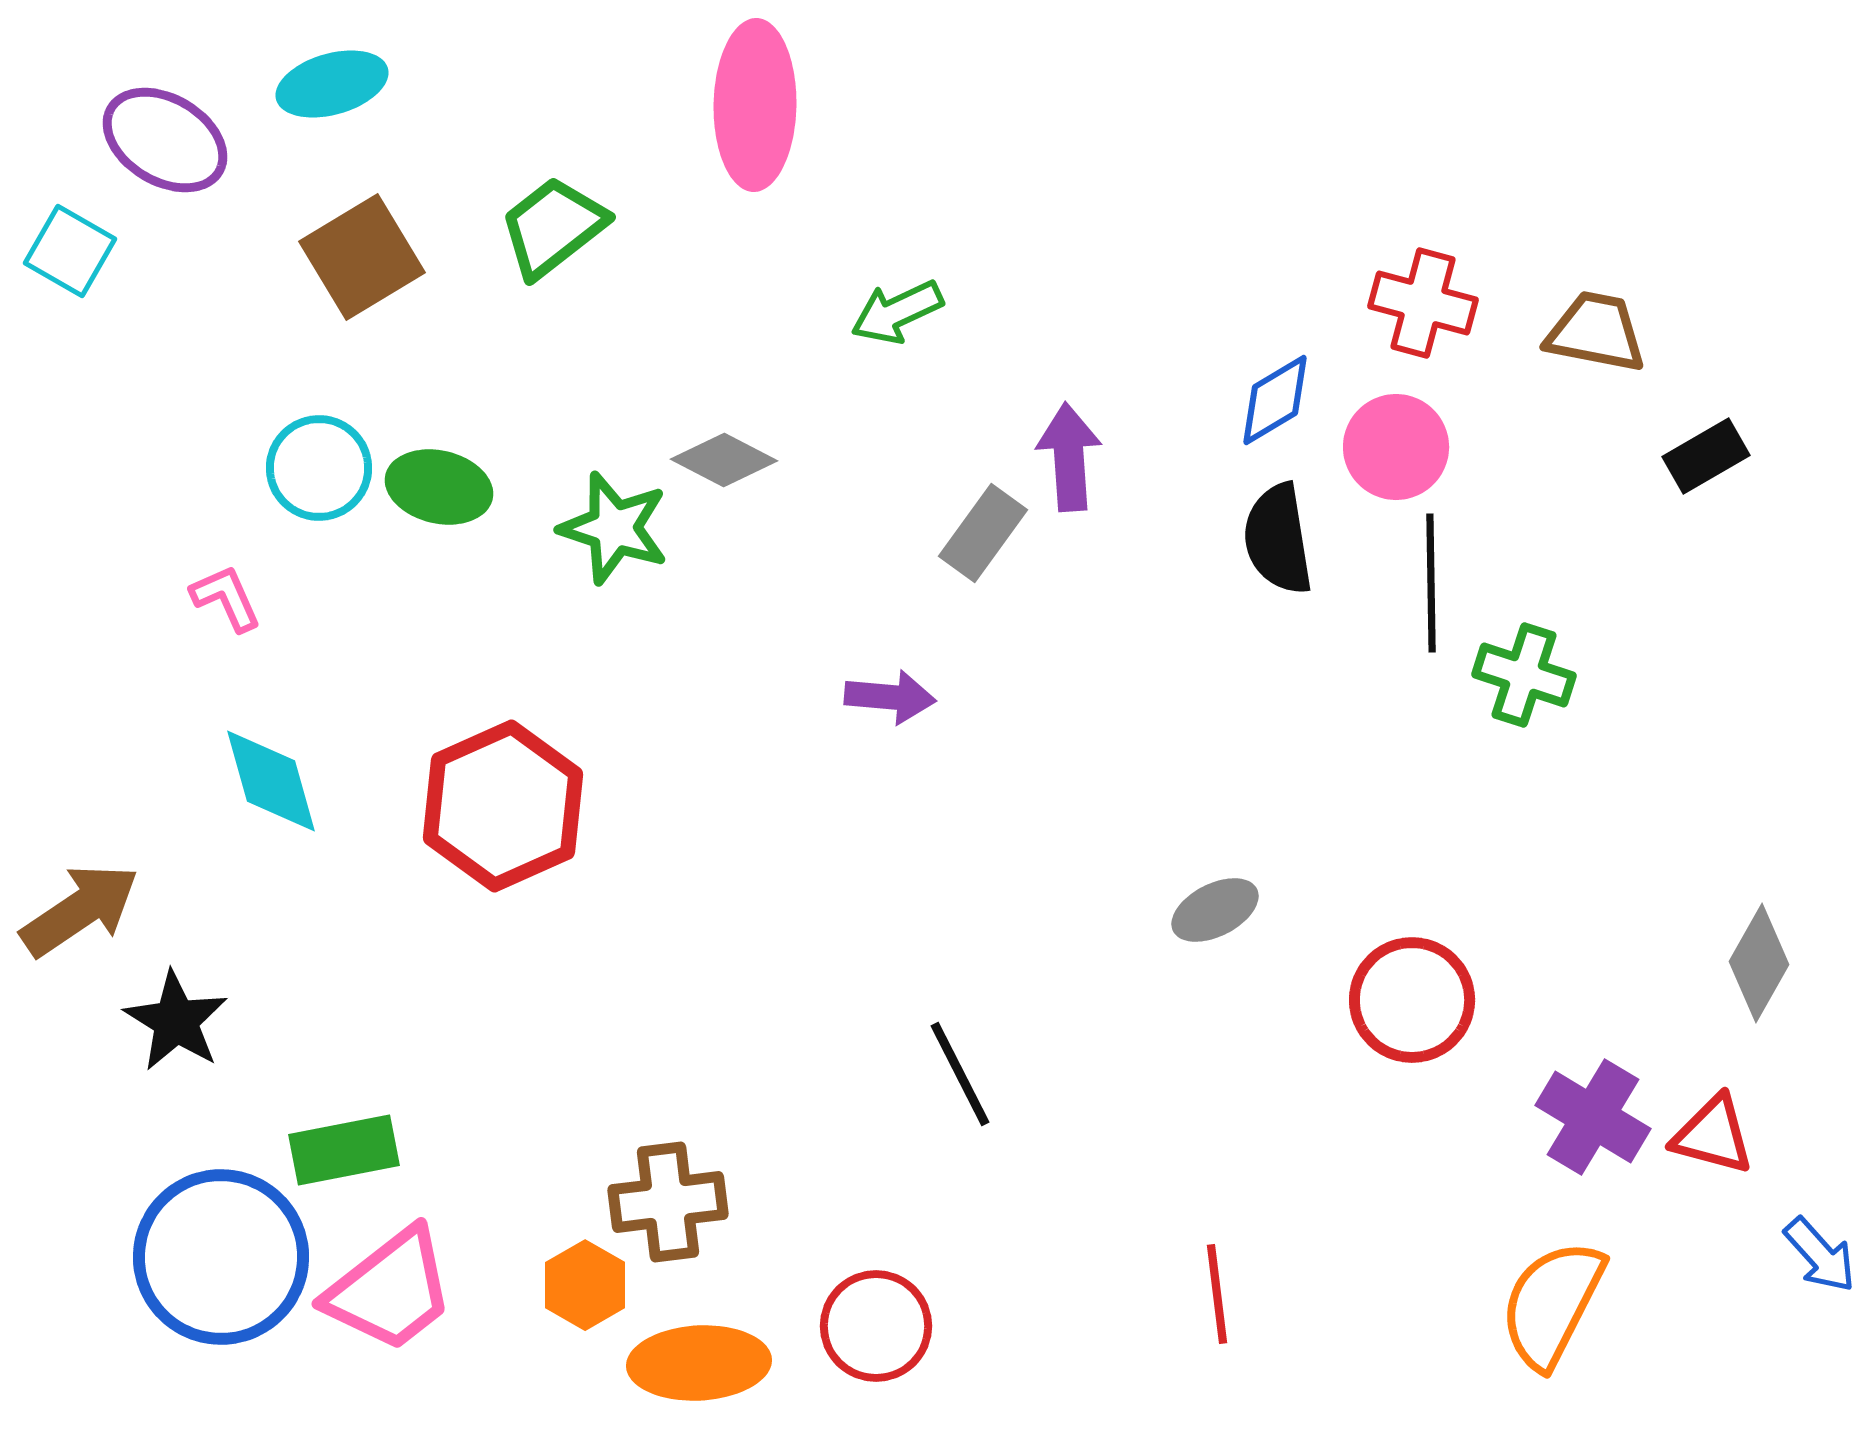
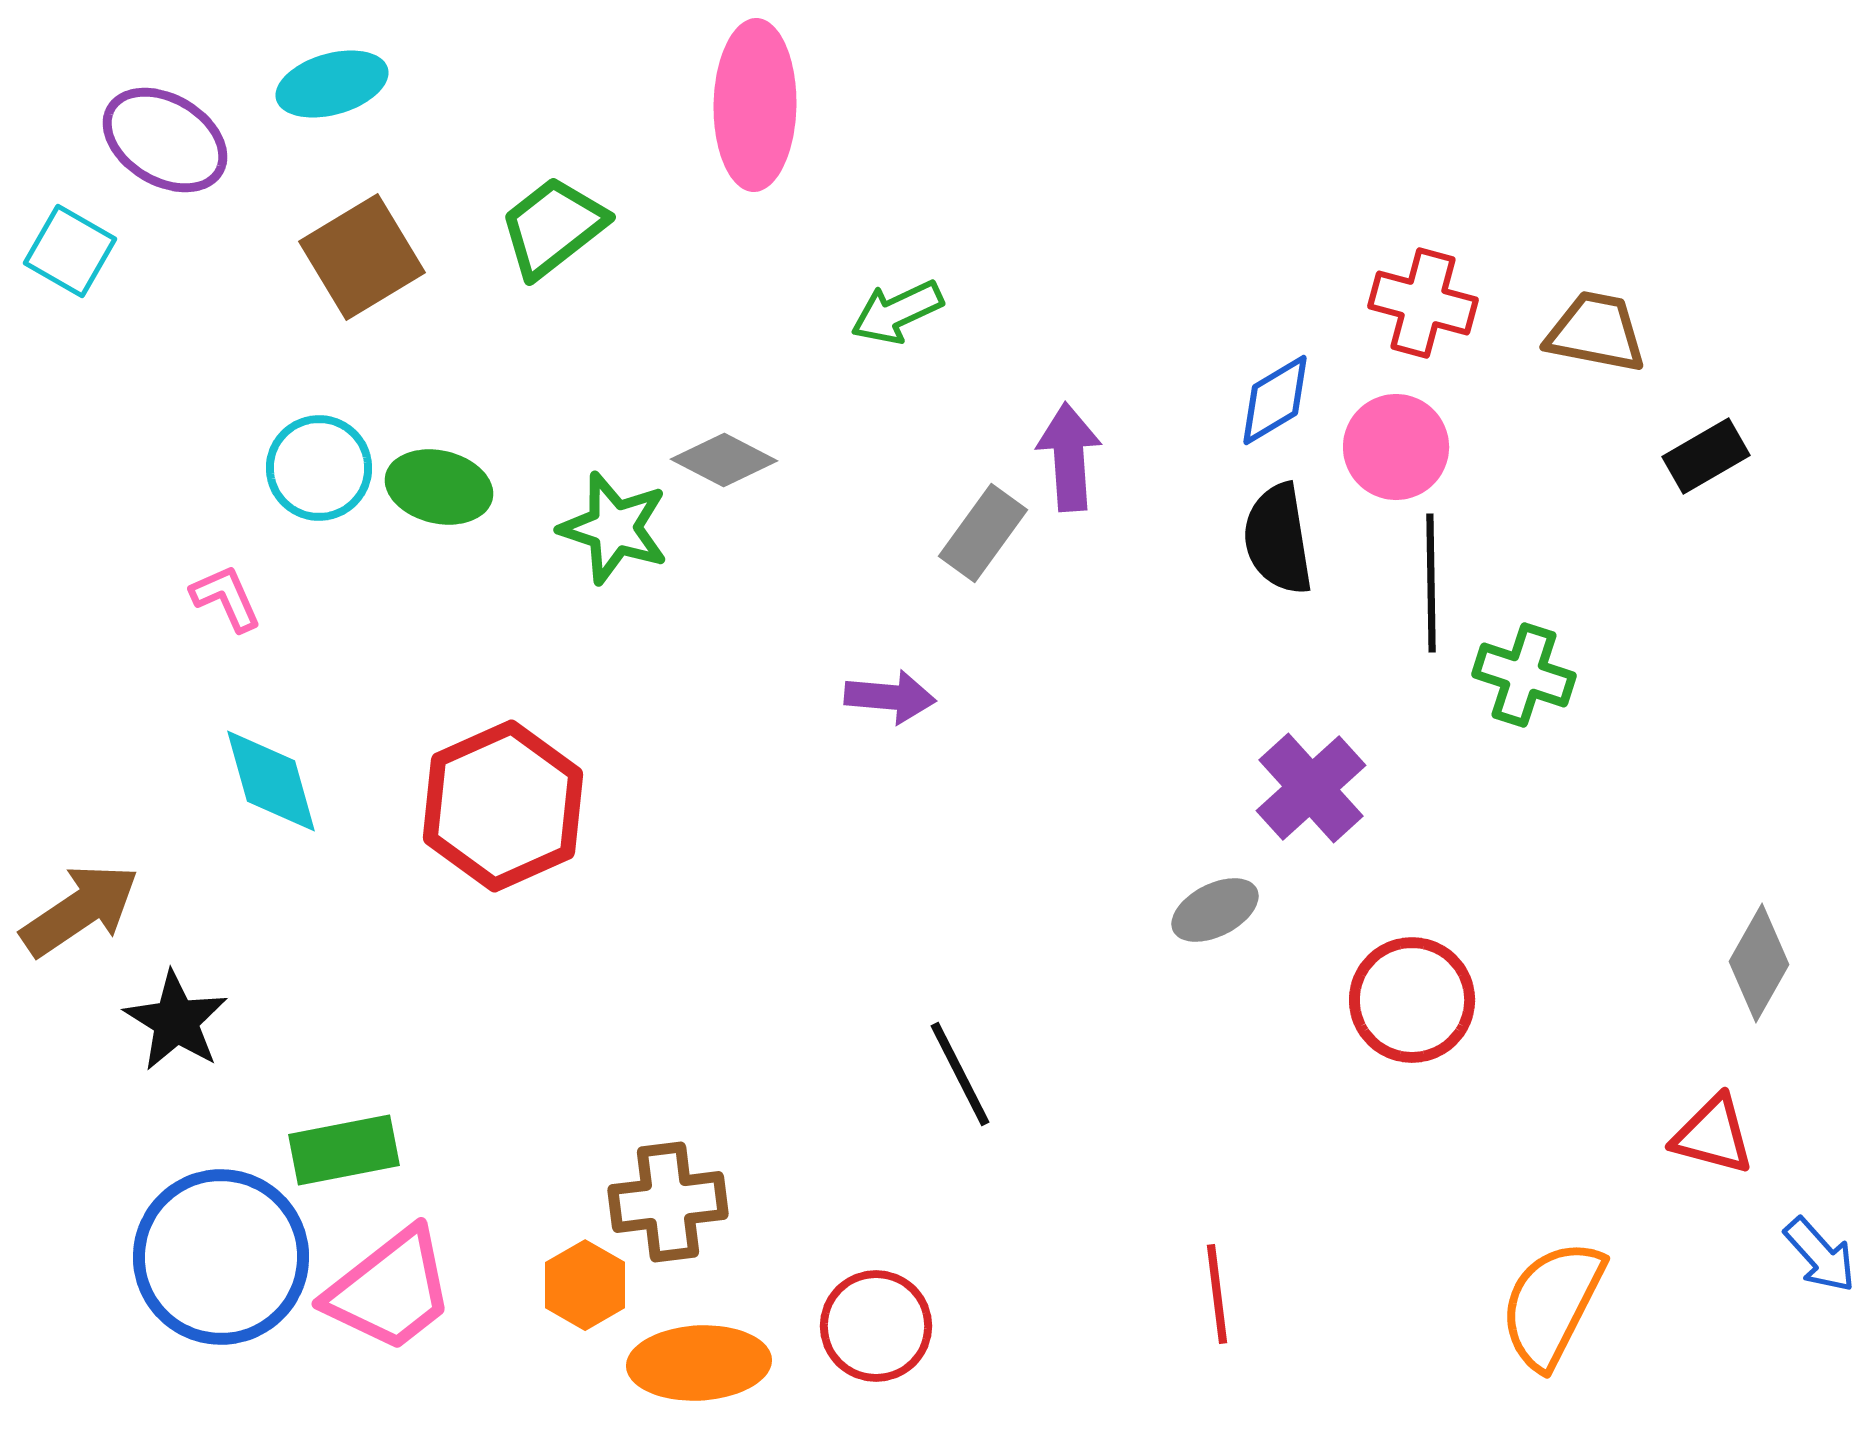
purple cross at (1593, 1117): moved 282 px left, 329 px up; rotated 17 degrees clockwise
